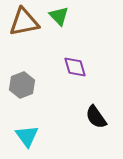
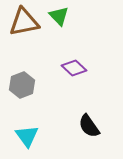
purple diamond: moved 1 px left, 1 px down; rotated 30 degrees counterclockwise
black semicircle: moved 7 px left, 9 px down
